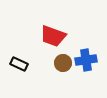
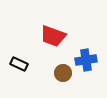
brown circle: moved 10 px down
